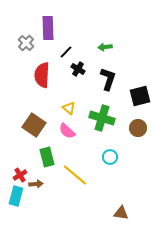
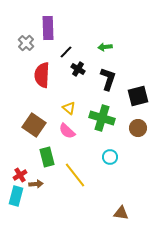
black square: moved 2 px left
yellow line: rotated 12 degrees clockwise
